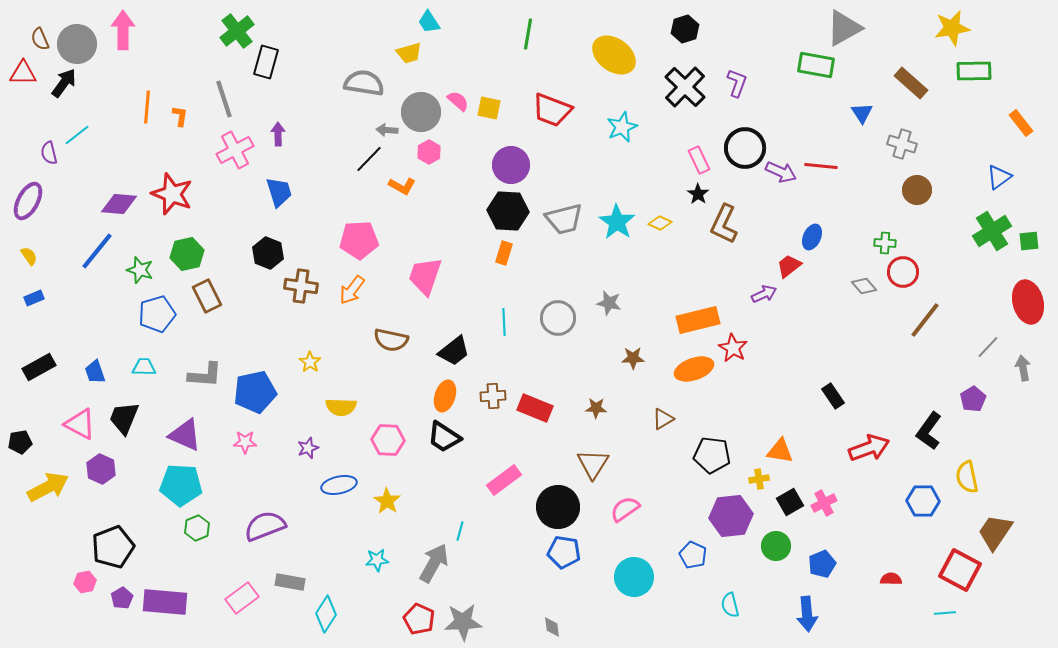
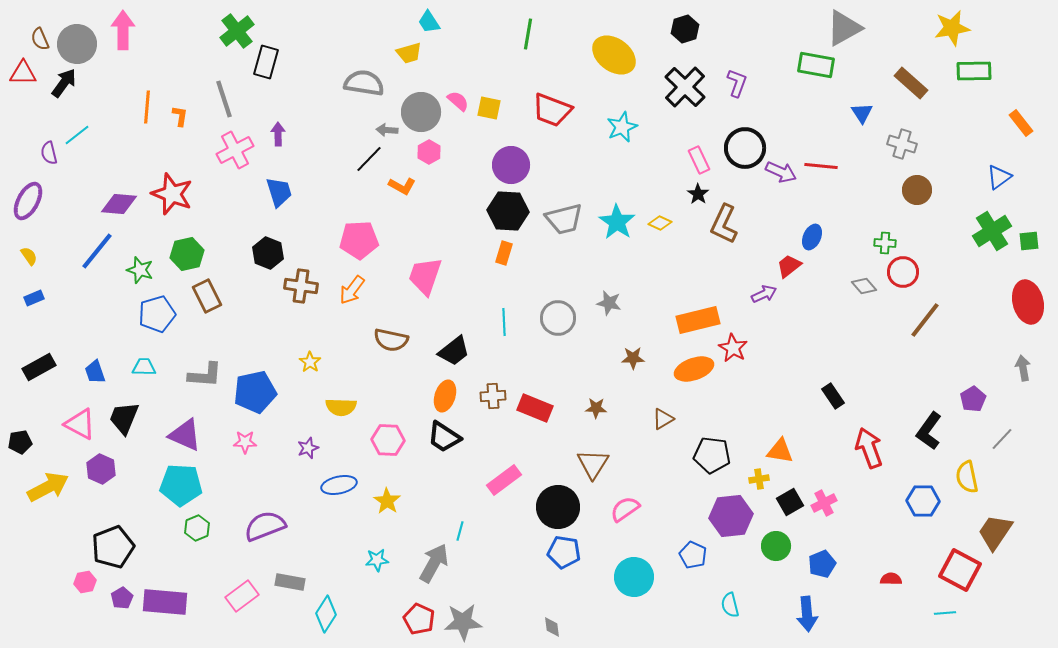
gray line at (988, 347): moved 14 px right, 92 px down
red arrow at (869, 448): rotated 90 degrees counterclockwise
pink rectangle at (242, 598): moved 2 px up
